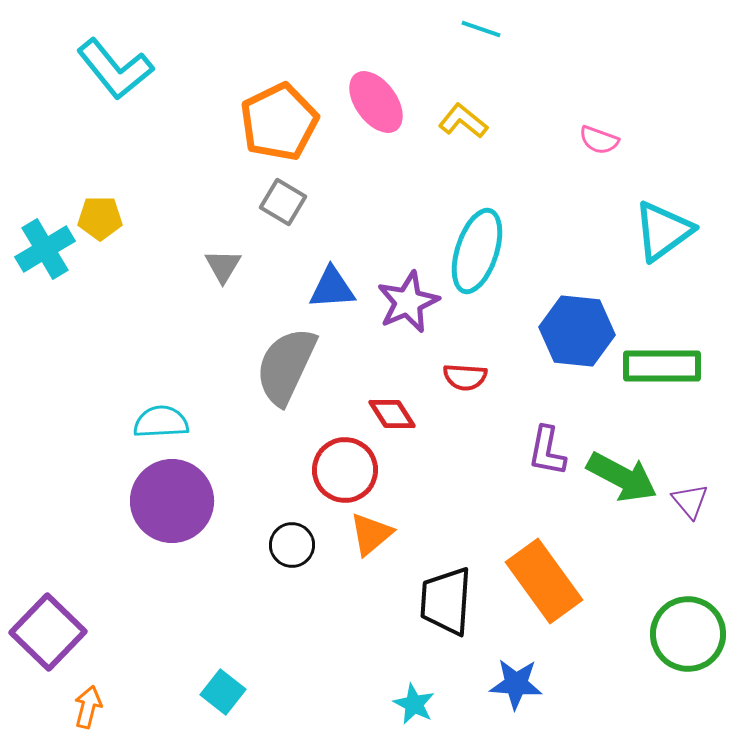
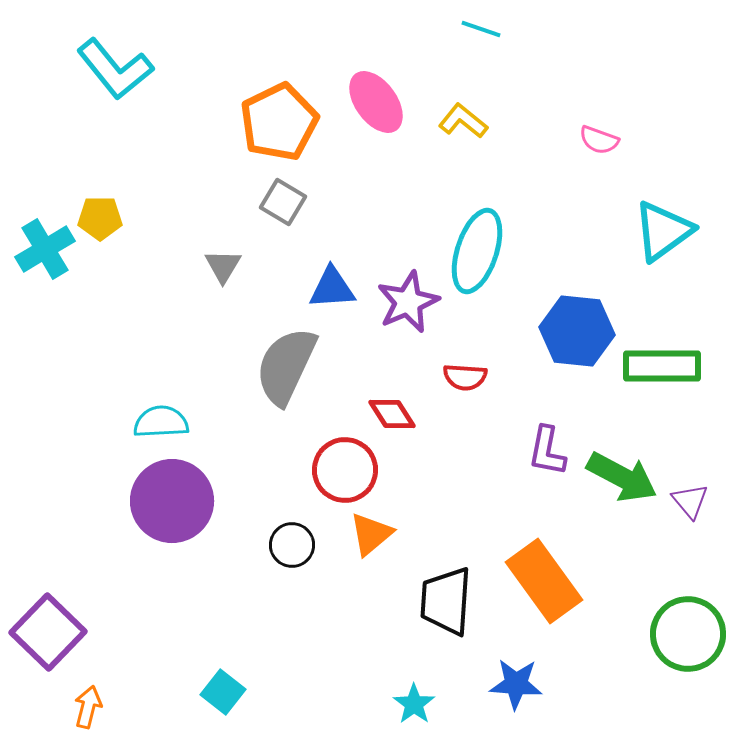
cyan star: rotated 9 degrees clockwise
